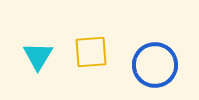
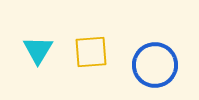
cyan triangle: moved 6 px up
